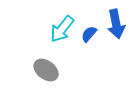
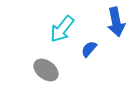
blue arrow: moved 2 px up
blue semicircle: moved 15 px down
